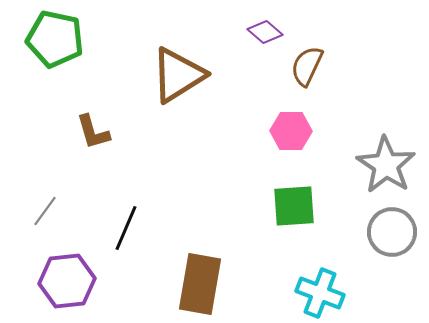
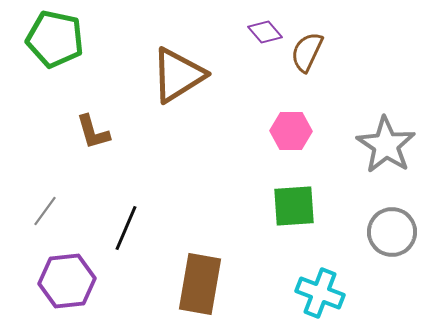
purple diamond: rotated 8 degrees clockwise
brown semicircle: moved 14 px up
gray star: moved 20 px up
